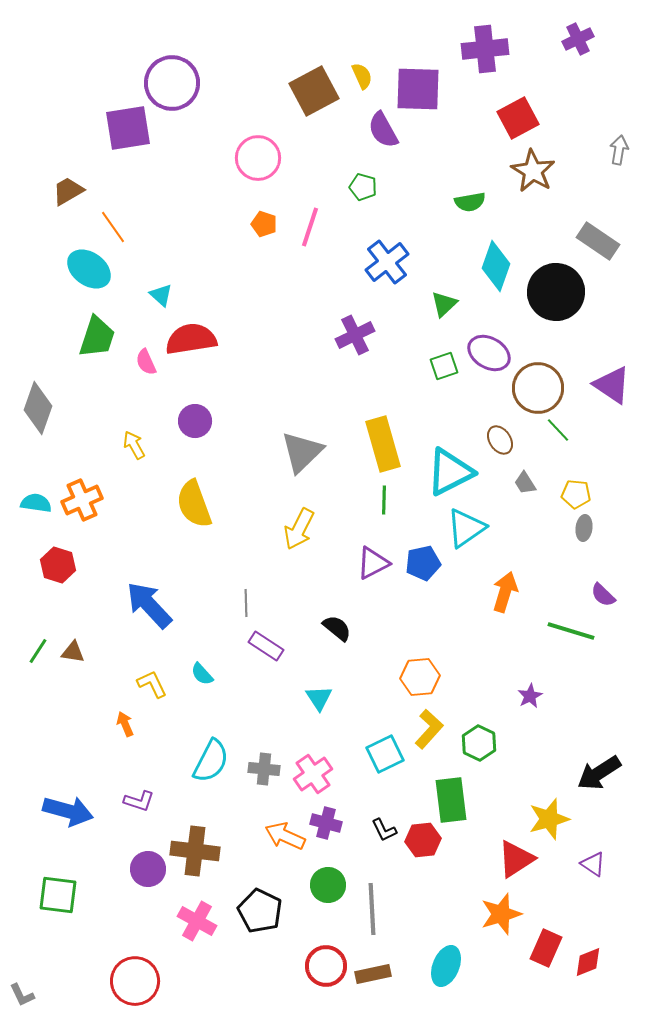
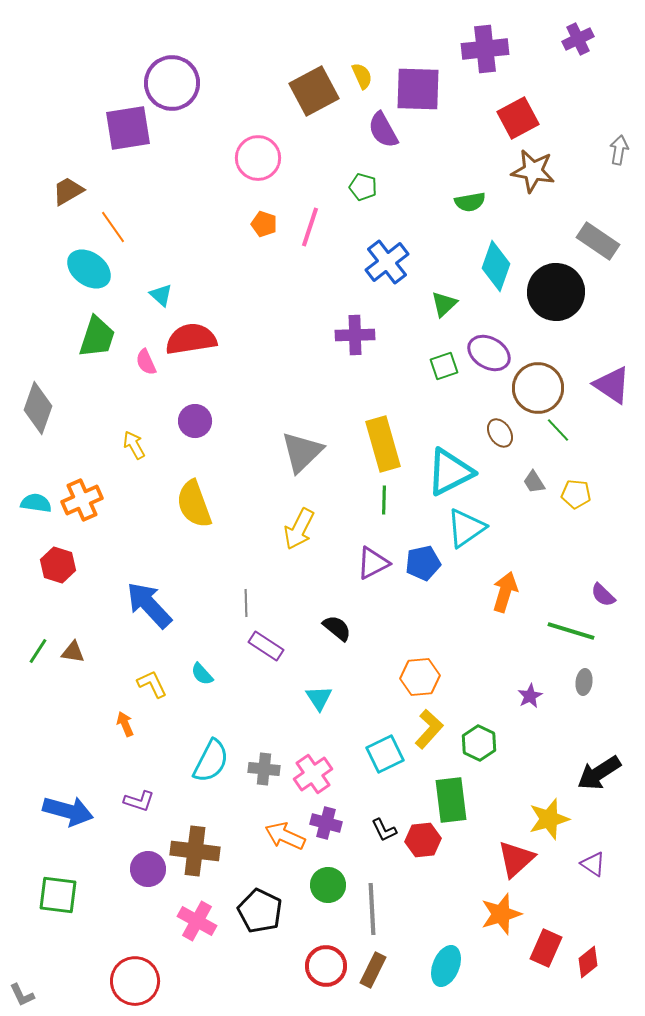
brown star at (533, 171): rotated 21 degrees counterclockwise
purple cross at (355, 335): rotated 24 degrees clockwise
brown ellipse at (500, 440): moved 7 px up
gray trapezoid at (525, 483): moved 9 px right, 1 px up
gray ellipse at (584, 528): moved 154 px down
red triangle at (516, 859): rotated 9 degrees counterclockwise
red diamond at (588, 962): rotated 16 degrees counterclockwise
brown rectangle at (373, 974): moved 4 px up; rotated 52 degrees counterclockwise
